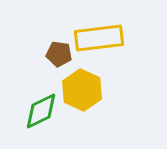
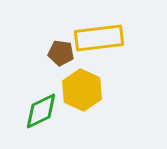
brown pentagon: moved 2 px right, 1 px up
